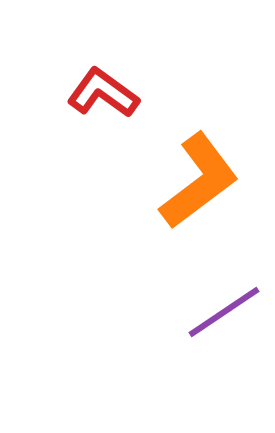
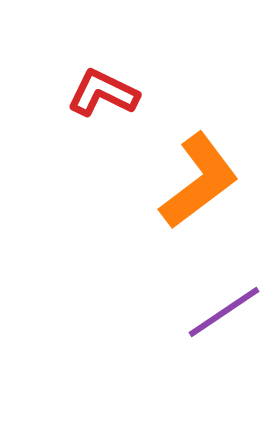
red L-shape: rotated 10 degrees counterclockwise
